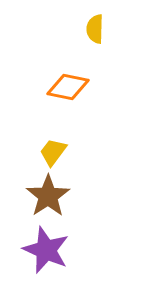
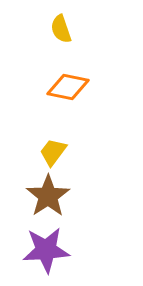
yellow semicircle: moved 34 px left; rotated 20 degrees counterclockwise
purple star: rotated 27 degrees counterclockwise
